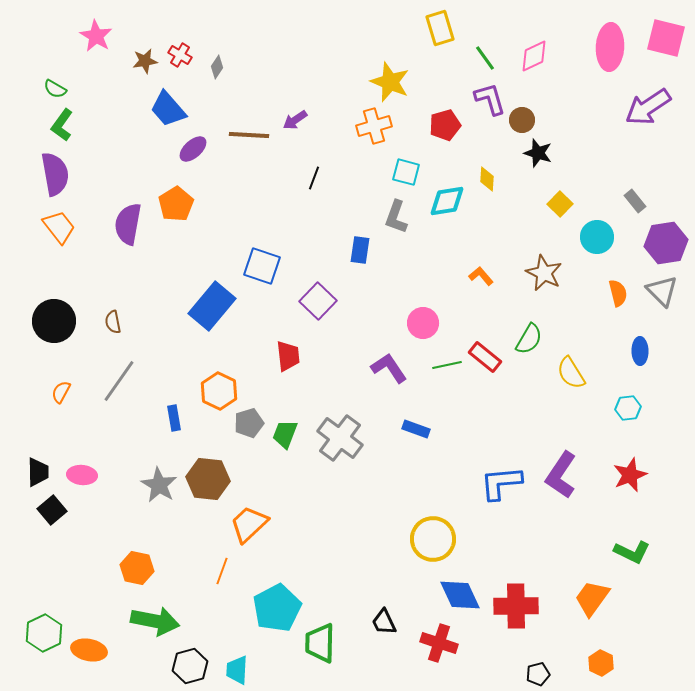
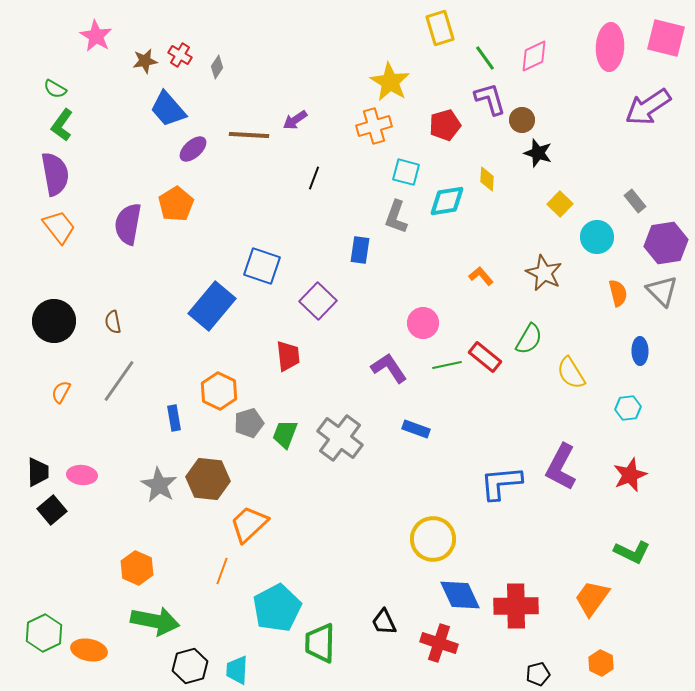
yellow star at (390, 82): rotated 9 degrees clockwise
purple L-shape at (561, 475): moved 8 px up; rotated 6 degrees counterclockwise
orange hexagon at (137, 568): rotated 12 degrees clockwise
